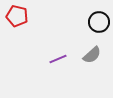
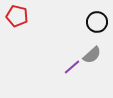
black circle: moved 2 px left
purple line: moved 14 px right, 8 px down; rotated 18 degrees counterclockwise
